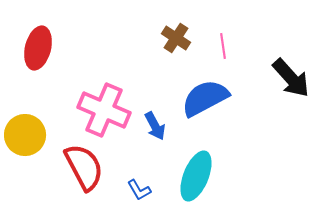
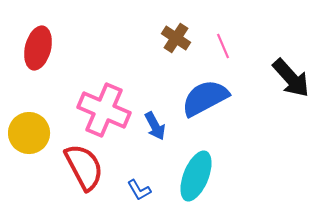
pink line: rotated 15 degrees counterclockwise
yellow circle: moved 4 px right, 2 px up
